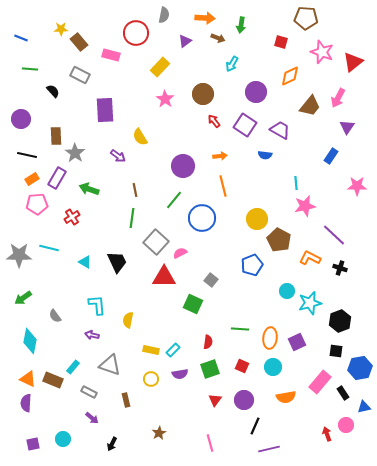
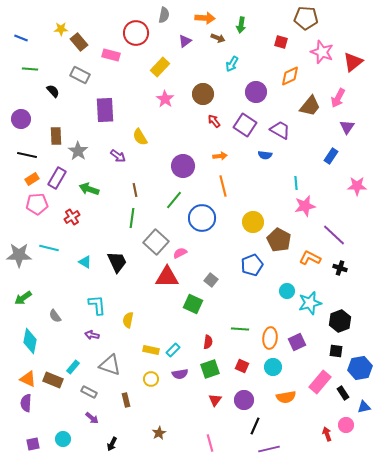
gray star at (75, 153): moved 3 px right, 2 px up
yellow circle at (257, 219): moved 4 px left, 3 px down
red triangle at (164, 277): moved 3 px right
